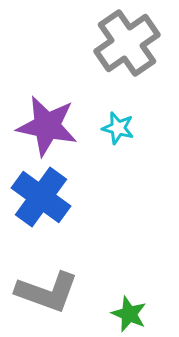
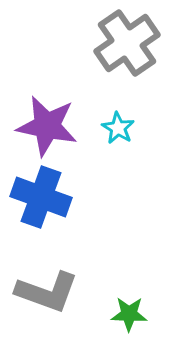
cyan star: rotated 16 degrees clockwise
blue cross: rotated 16 degrees counterclockwise
green star: rotated 21 degrees counterclockwise
